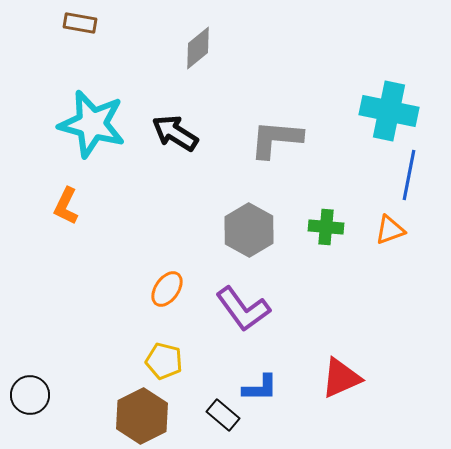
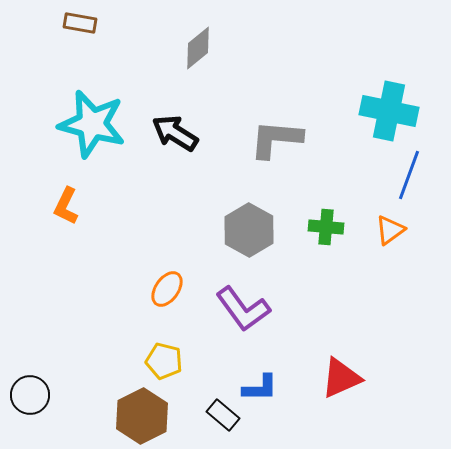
blue line: rotated 9 degrees clockwise
orange triangle: rotated 16 degrees counterclockwise
